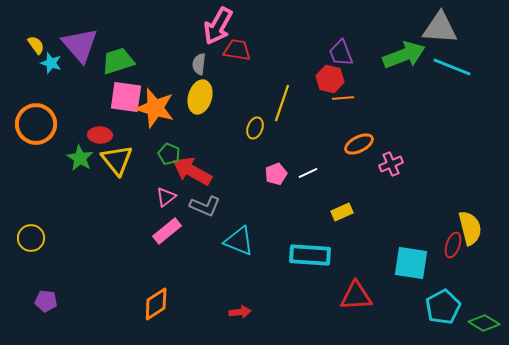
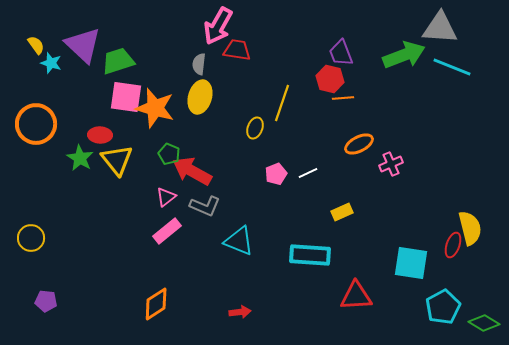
purple triangle at (80, 45): moved 3 px right; rotated 6 degrees counterclockwise
